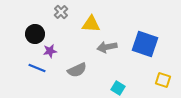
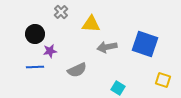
blue line: moved 2 px left, 1 px up; rotated 24 degrees counterclockwise
